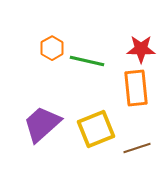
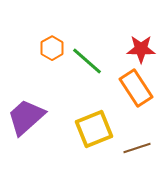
green line: rotated 28 degrees clockwise
orange rectangle: rotated 27 degrees counterclockwise
purple trapezoid: moved 16 px left, 7 px up
yellow square: moved 2 px left
